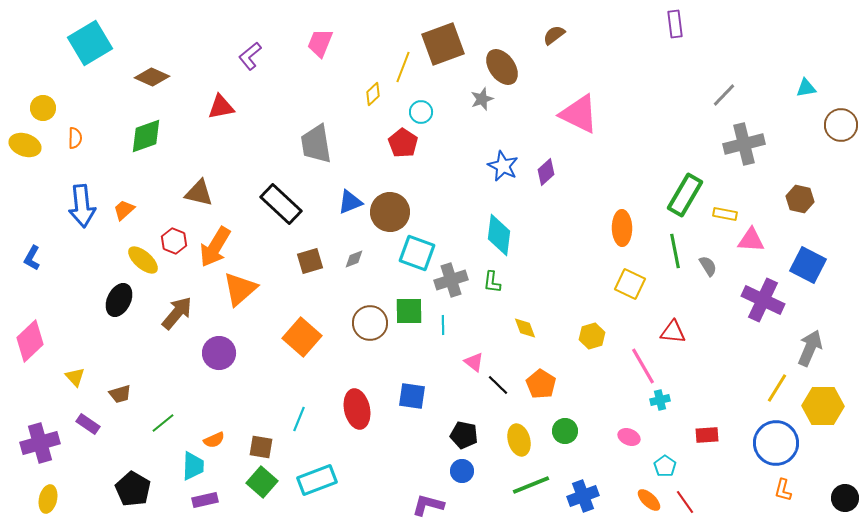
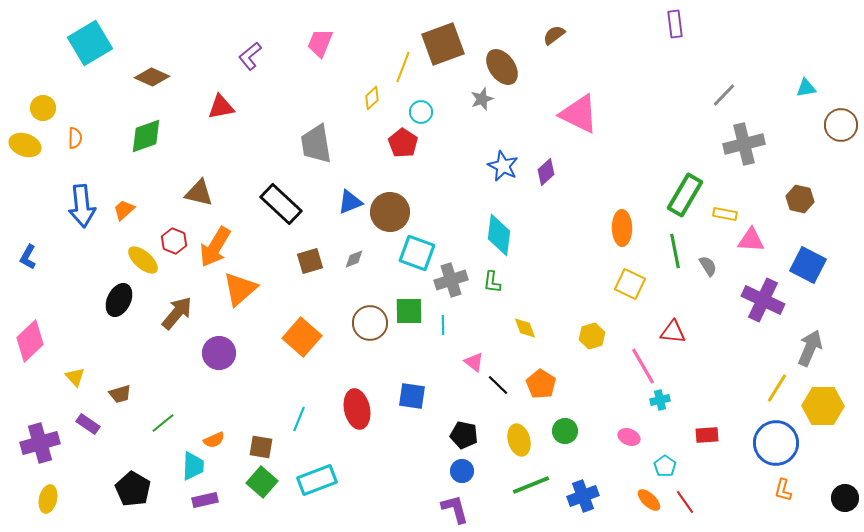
yellow diamond at (373, 94): moved 1 px left, 4 px down
blue L-shape at (32, 258): moved 4 px left, 1 px up
purple L-shape at (428, 505): moved 27 px right, 4 px down; rotated 60 degrees clockwise
